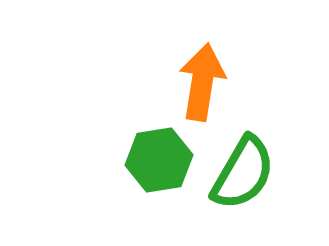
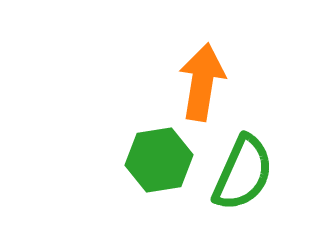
green semicircle: rotated 6 degrees counterclockwise
